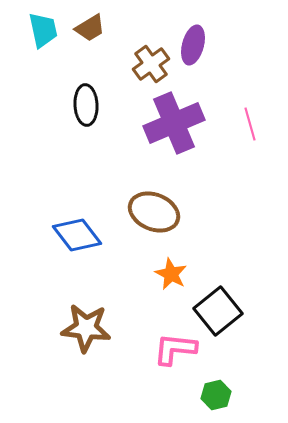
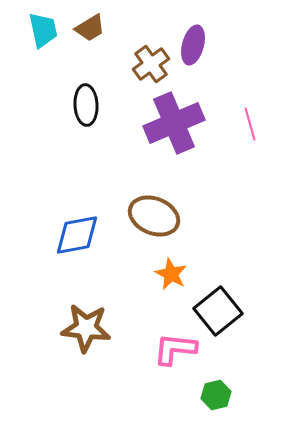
brown ellipse: moved 4 px down
blue diamond: rotated 63 degrees counterclockwise
